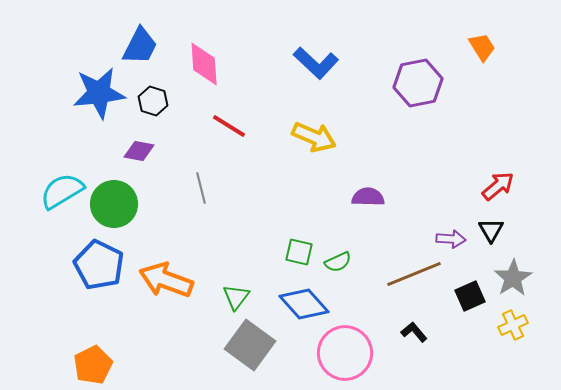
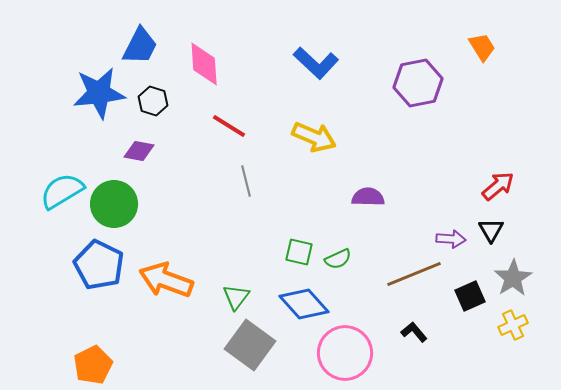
gray line: moved 45 px right, 7 px up
green semicircle: moved 3 px up
